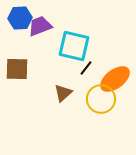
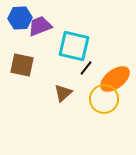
brown square: moved 5 px right, 4 px up; rotated 10 degrees clockwise
yellow circle: moved 3 px right
